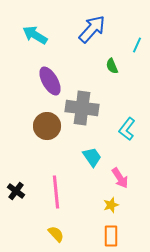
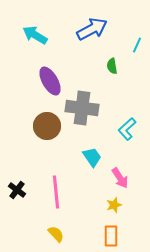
blue arrow: rotated 20 degrees clockwise
green semicircle: rotated 14 degrees clockwise
cyan L-shape: rotated 10 degrees clockwise
black cross: moved 1 px right, 1 px up
yellow star: moved 3 px right
